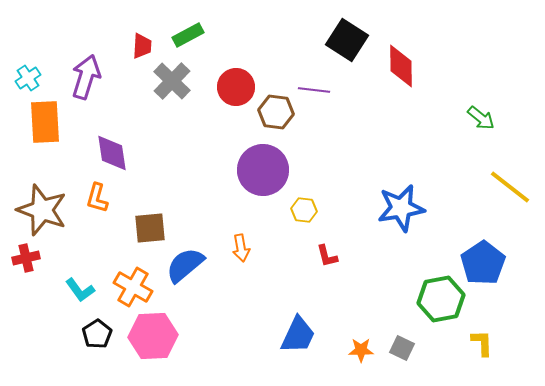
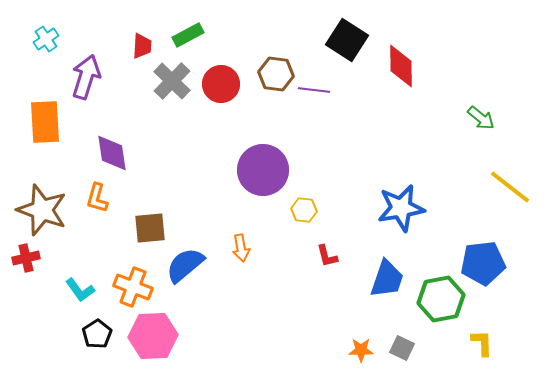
cyan cross: moved 18 px right, 39 px up
red circle: moved 15 px left, 3 px up
brown hexagon: moved 38 px up
blue pentagon: rotated 27 degrees clockwise
orange cross: rotated 9 degrees counterclockwise
blue trapezoid: moved 89 px right, 56 px up; rotated 6 degrees counterclockwise
